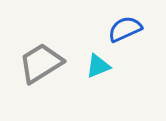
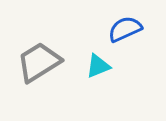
gray trapezoid: moved 2 px left, 1 px up
